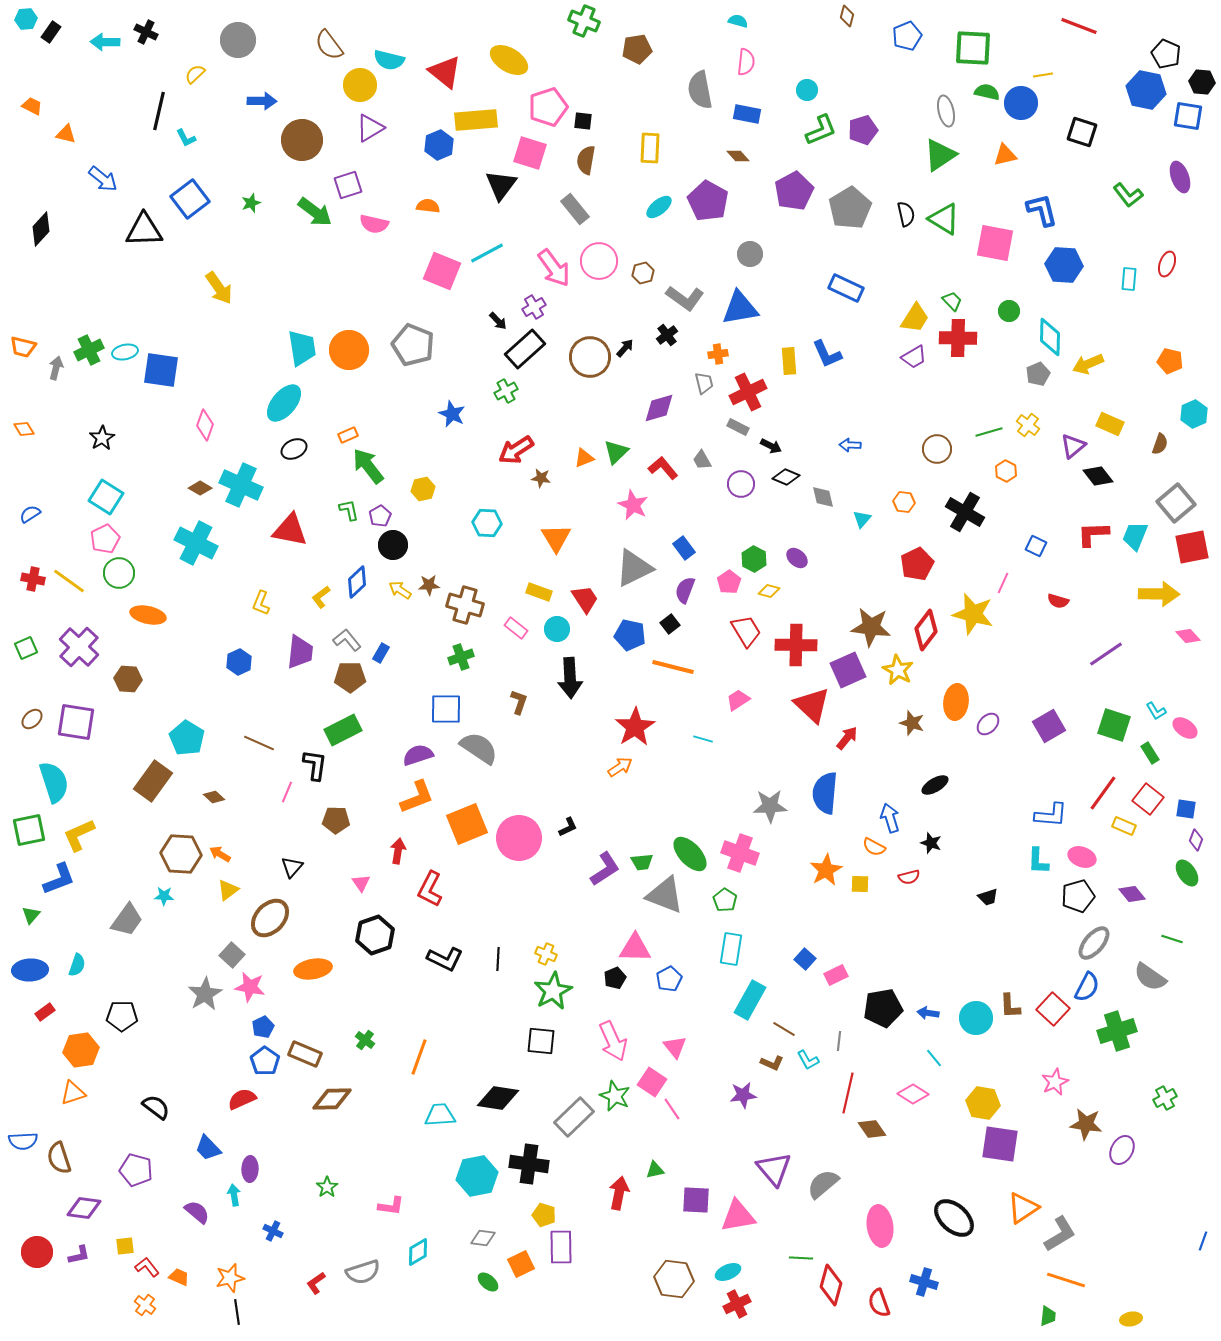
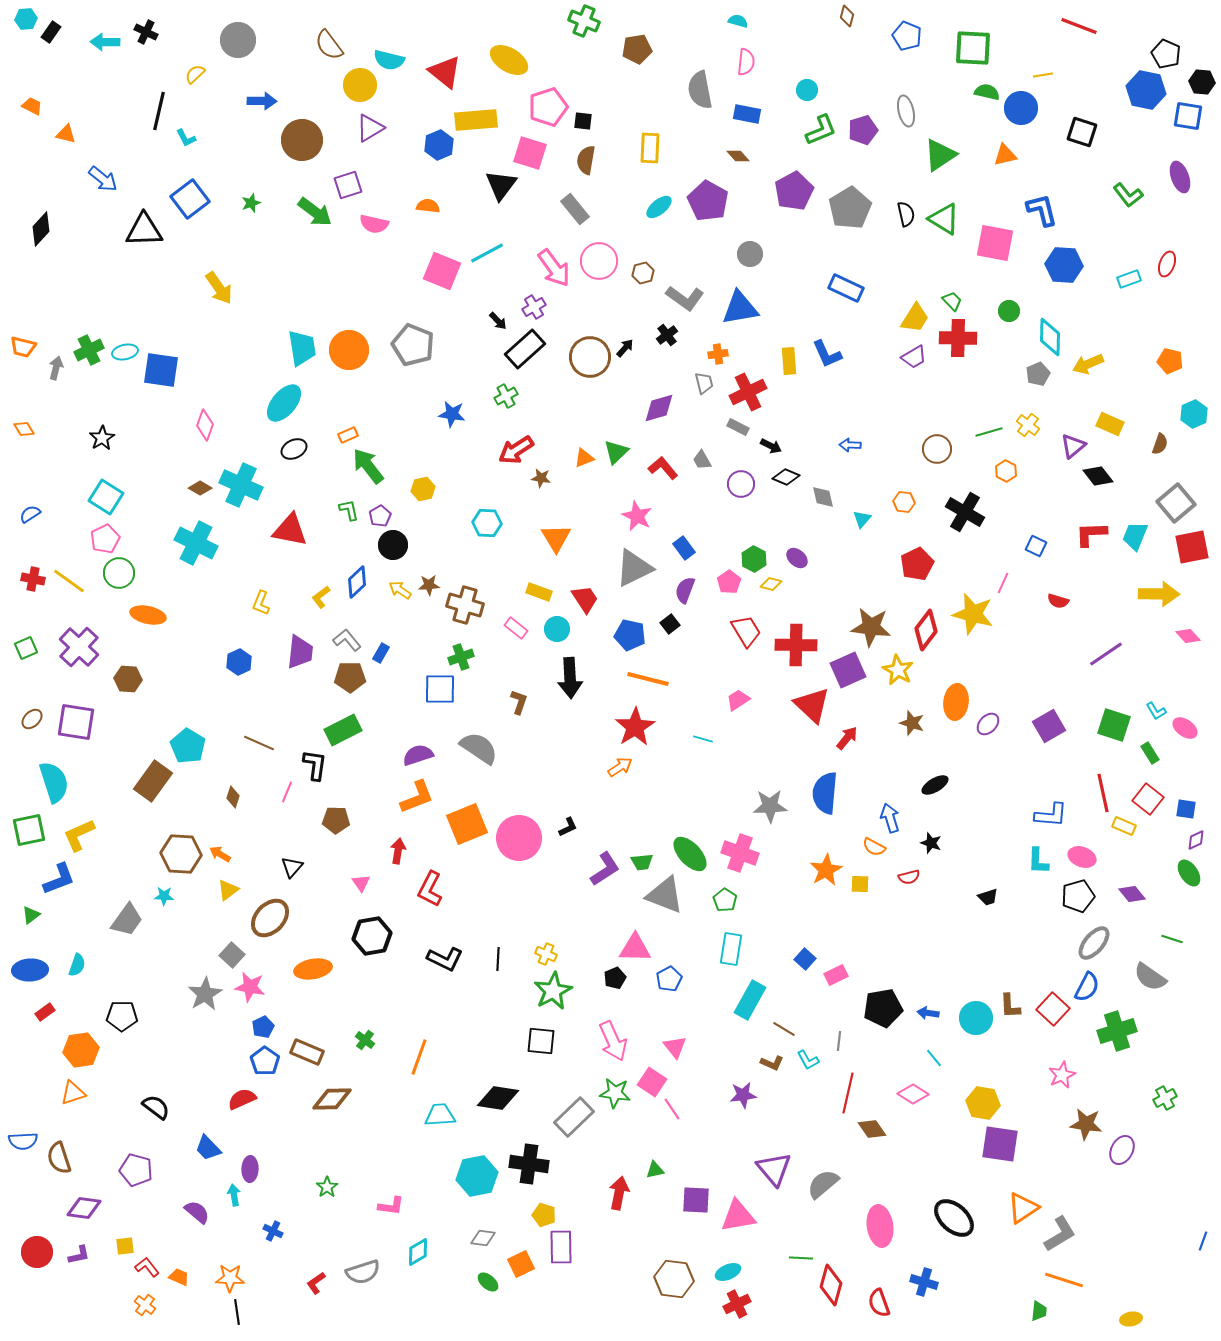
blue pentagon at (907, 36): rotated 28 degrees counterclockwise
blue circle at (1021, 103): moved 5 px down
gray ellipse at (946, 111): moved 40 px left
cyan rectangle at (1129, 279): rotated 65 degrees clockwise
green cross at (506, 391): moved 5 px down
blue star at (452, 414): rotated 16 degrees counterclockwise
pink star at (633, 505): moved 4 px right, 11 px down
red L-shape at (1093, 534): moved 2 px left
yellow diamond at (769, 591): moved 2 px right, 7 px up
orange line at (673, 667): moved 25 px left, 12 px down
blue square at (446, 709): moved 6 px left, 20 px up
cyan pentagon at (187, 738): moved 1 px right, 8 px down
red line at (1103, 793): rotated 48 degrees counterclockwise
brown diamond at (214, 797): moved 19 px right; rotated 65 degrees clockwise
purple diamond at (1196, 840): rotated 45 degrees clockwise
green ellipse at (1187, 873): moved 2 px right
green triangle at (31, 915): rotated 12 degrees clockwise
black hexagon at (375, 935): moved 3 px left, 1 px down; rotated 9 degrees clockwise
brown rectangle at (305, 1054): moved 2 px right, 2 px up
pink star at (1055, 1082): moved 7 px right, 7 px up
green star at (615, 1096): moved 3 px up; rotated 16 degrees counterclockwise
orange star at (230, 1278): rotated 16 degrees clockwise
orange line at (1066, 1280): moved 2 px left
green trapezoid at (1048, 1316): moved 9 px left, 5 px up
